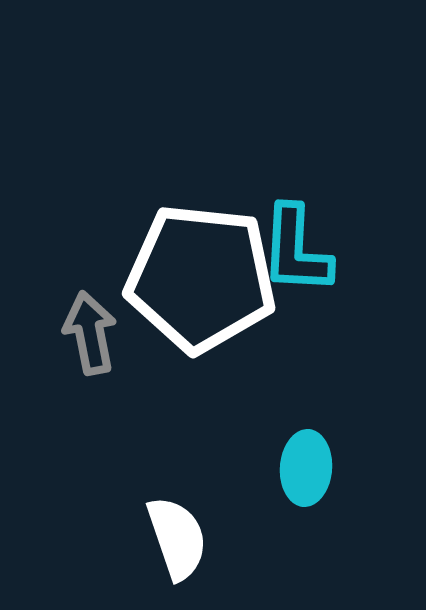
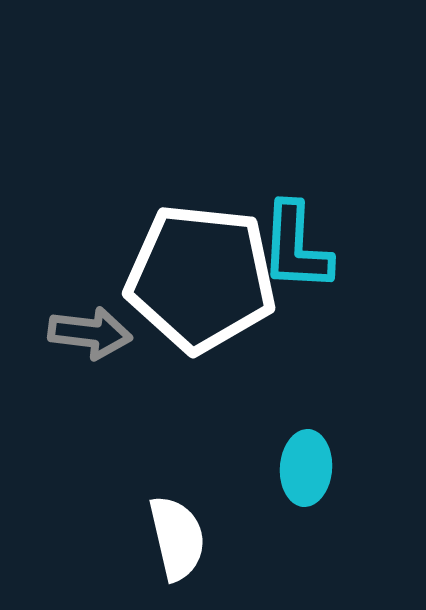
cyan L-shape: moved 3 px up
gray arrow: rotated 108 degrees clockwise
white semicircle: rotated 6 degrees clockwise
